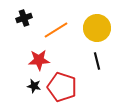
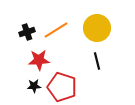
black cross: moved 3 px right, 14 px down
black star: rotated 16 degrees counterclockwise
